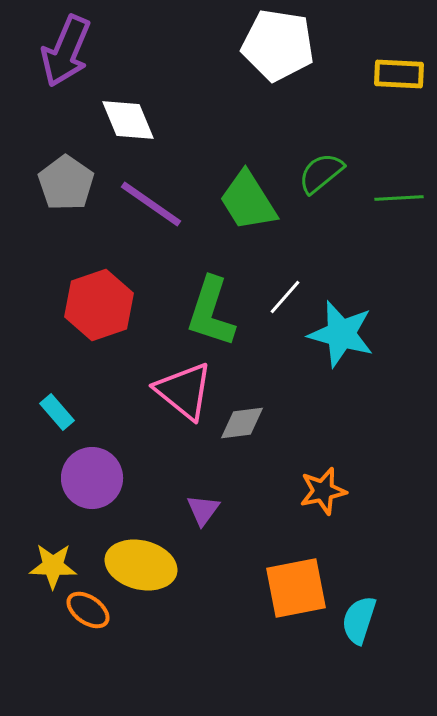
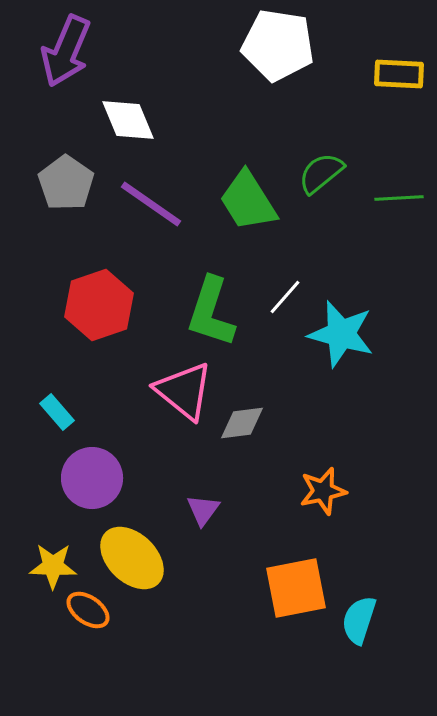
yellow ellipse: moved 9 px left, 7 px up; rotated 30 degrees clockwise
